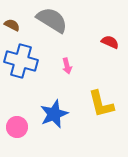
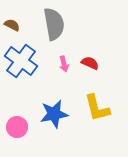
gray semicircle: moved 2 px right, 4 px down; rotated 48 degrees clockwise
red semicircle: moved 20 px left, 21 px down
blue cross: rotated 20 degrees clockwise
pink arrow: moved 3 px left, 2 px up
yellow L-shape: moved 4 px left, 4 px down
blue star: rotated 12 degrees clockwise
